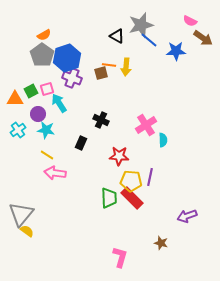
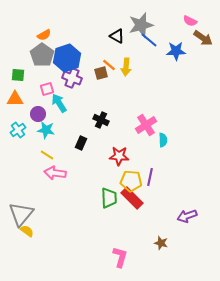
orange line: rotated 32 degrees clockwise
green square: moved 13 px left, 16 px up; rotated 32 degrees clockwise
